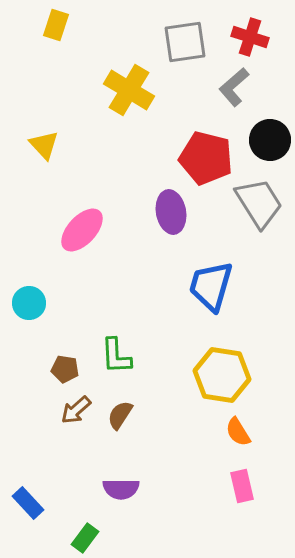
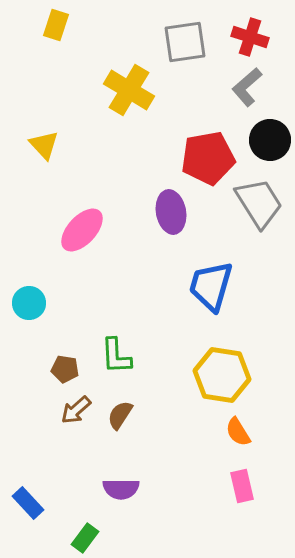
gray L-shape: moved 13 px right
red pentagon: moved 2 px right; rotated 24 degrees counterclockwise
